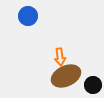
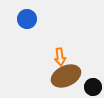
blue circle: moved 1 px left, 3 px down
black circle: moved 2 px down
